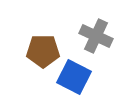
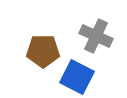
blue square: moved 3 px right
